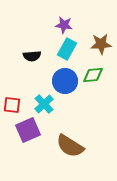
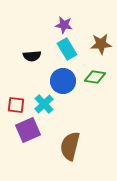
cyan rectangle: rotated 60 degrees counterclockwise
green diamond: moved 2 px right, 2 px down; rotated 15 degrees clockwise
blue circle: moved 2 px left
red square: moved 4 px right
brown semicircle: rotated 72 degrees clockwise
